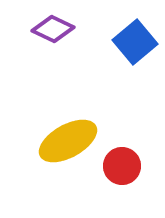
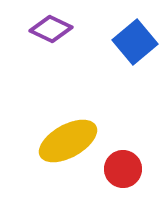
purple diamond: moved 2 px left
red circle: moved 1 px right, 3 px down
